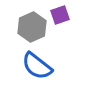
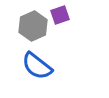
gray hexagon: moved 1 px right, 1 px up
